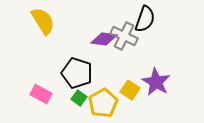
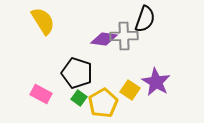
gray cross: rotated 28 degrees counterclockwise
